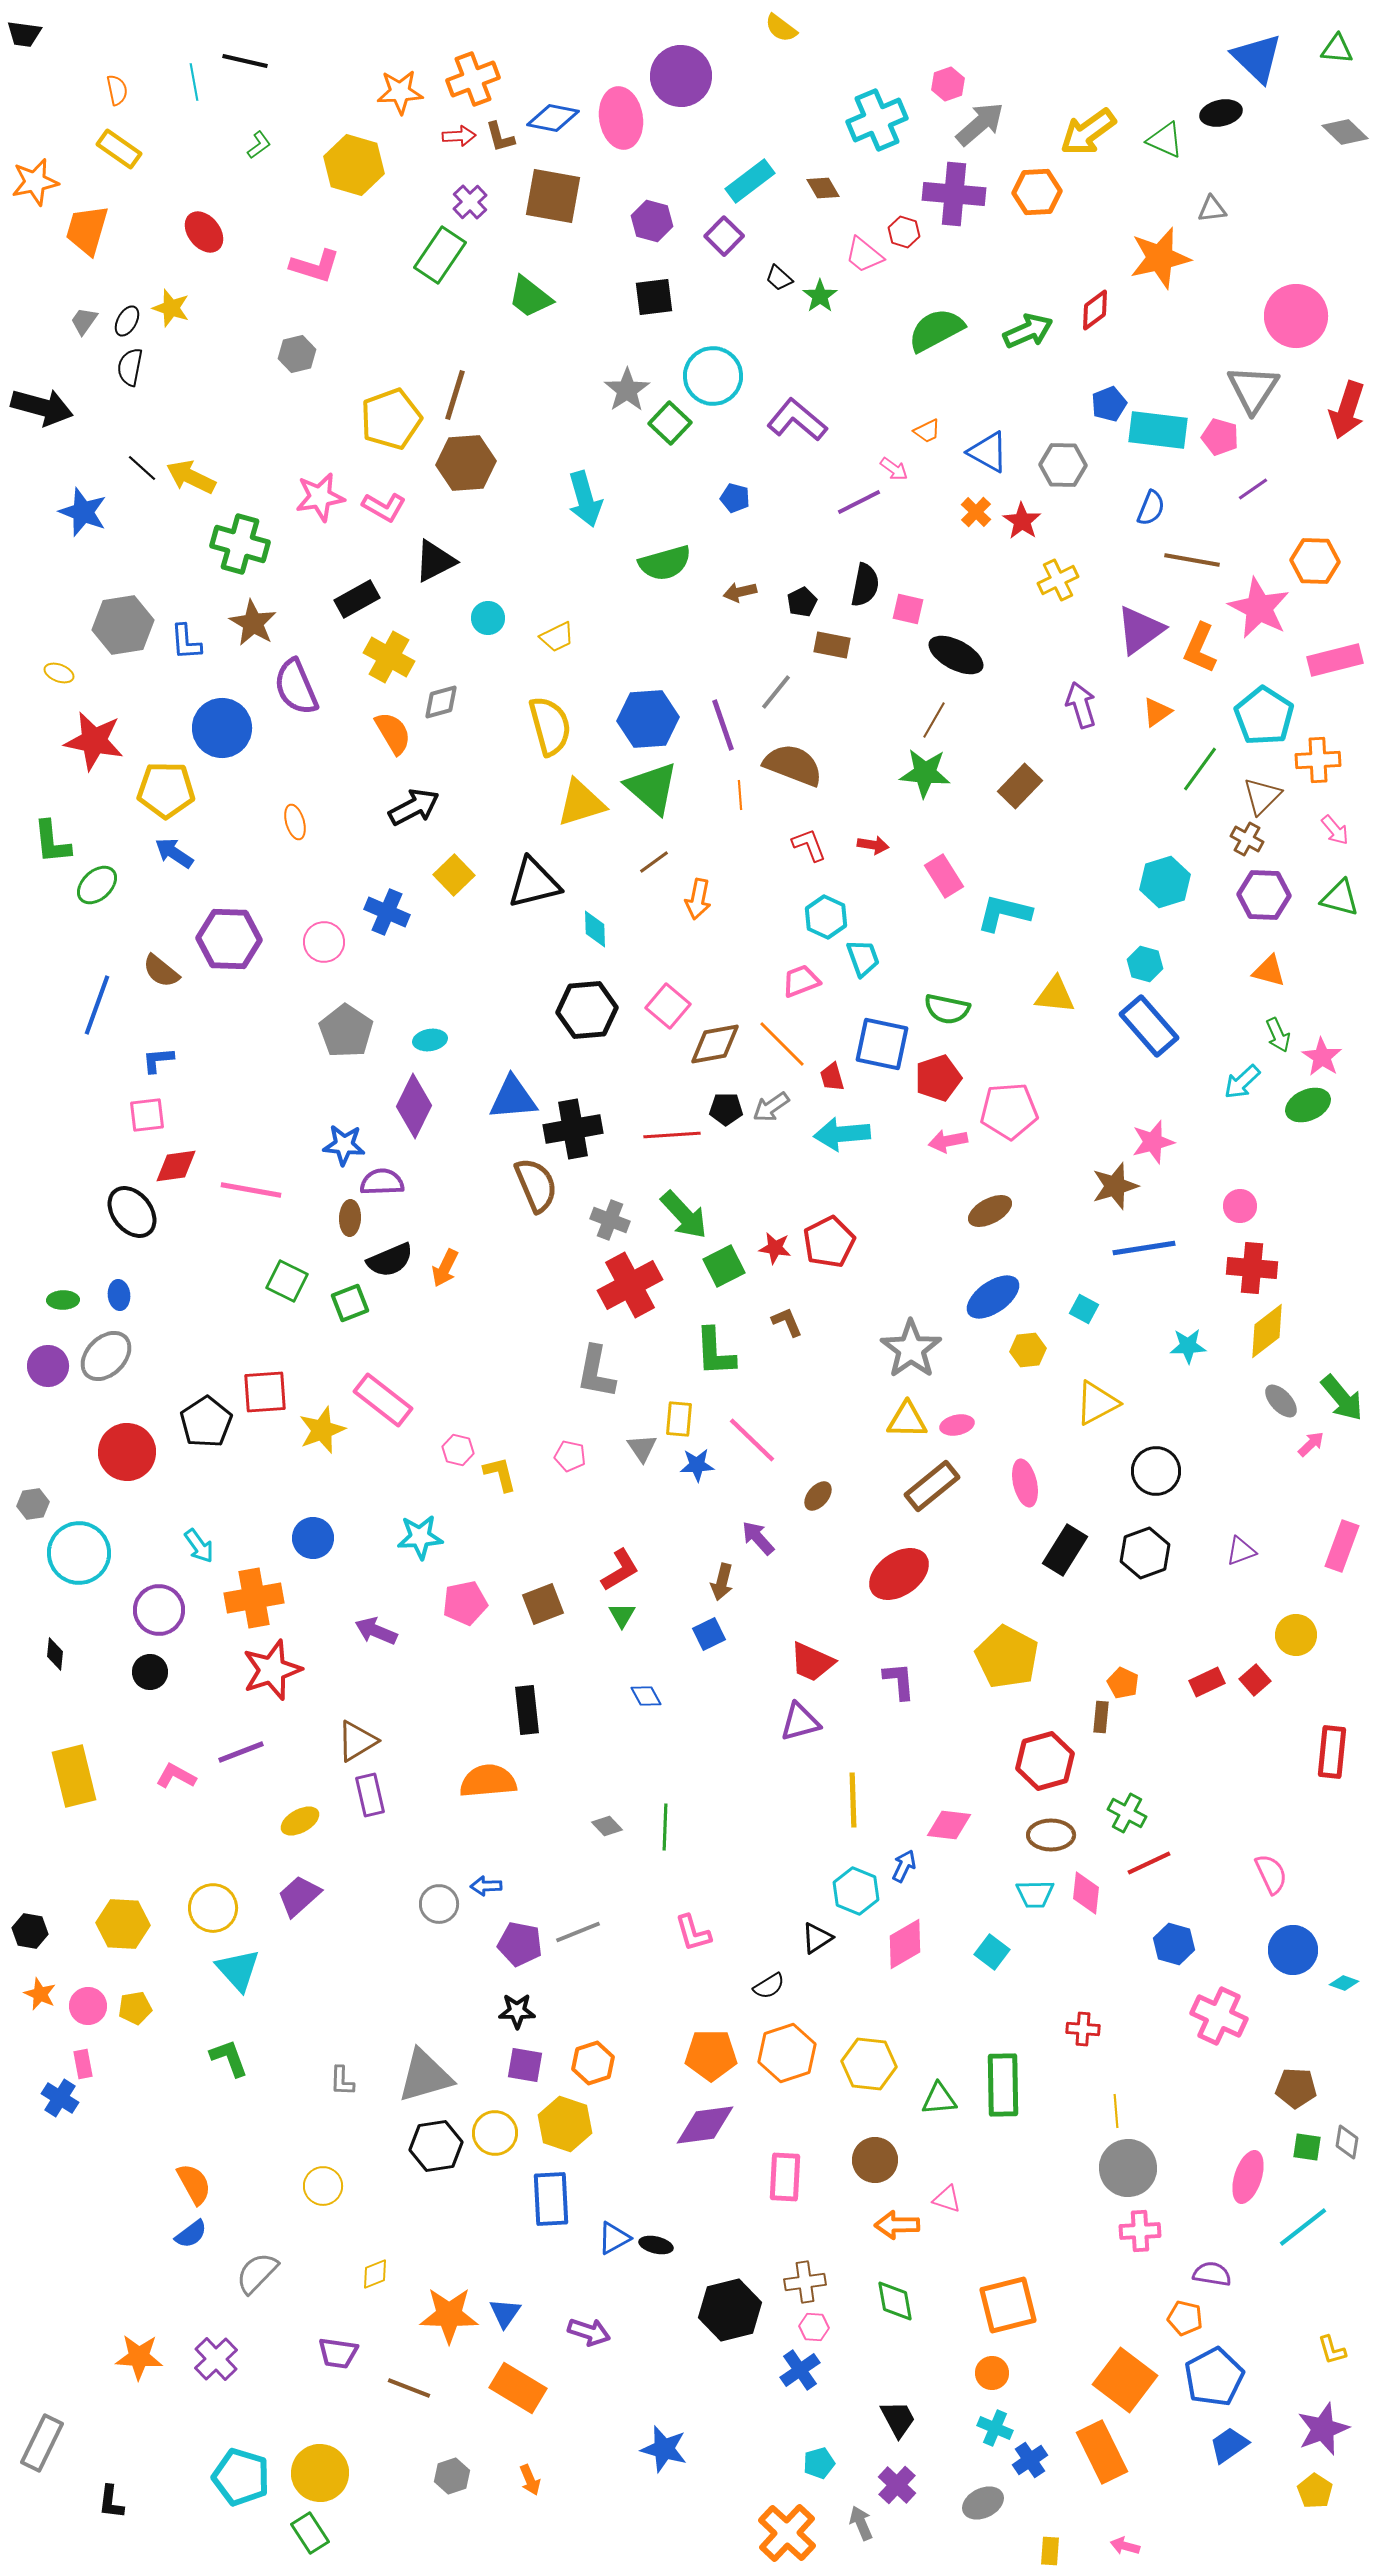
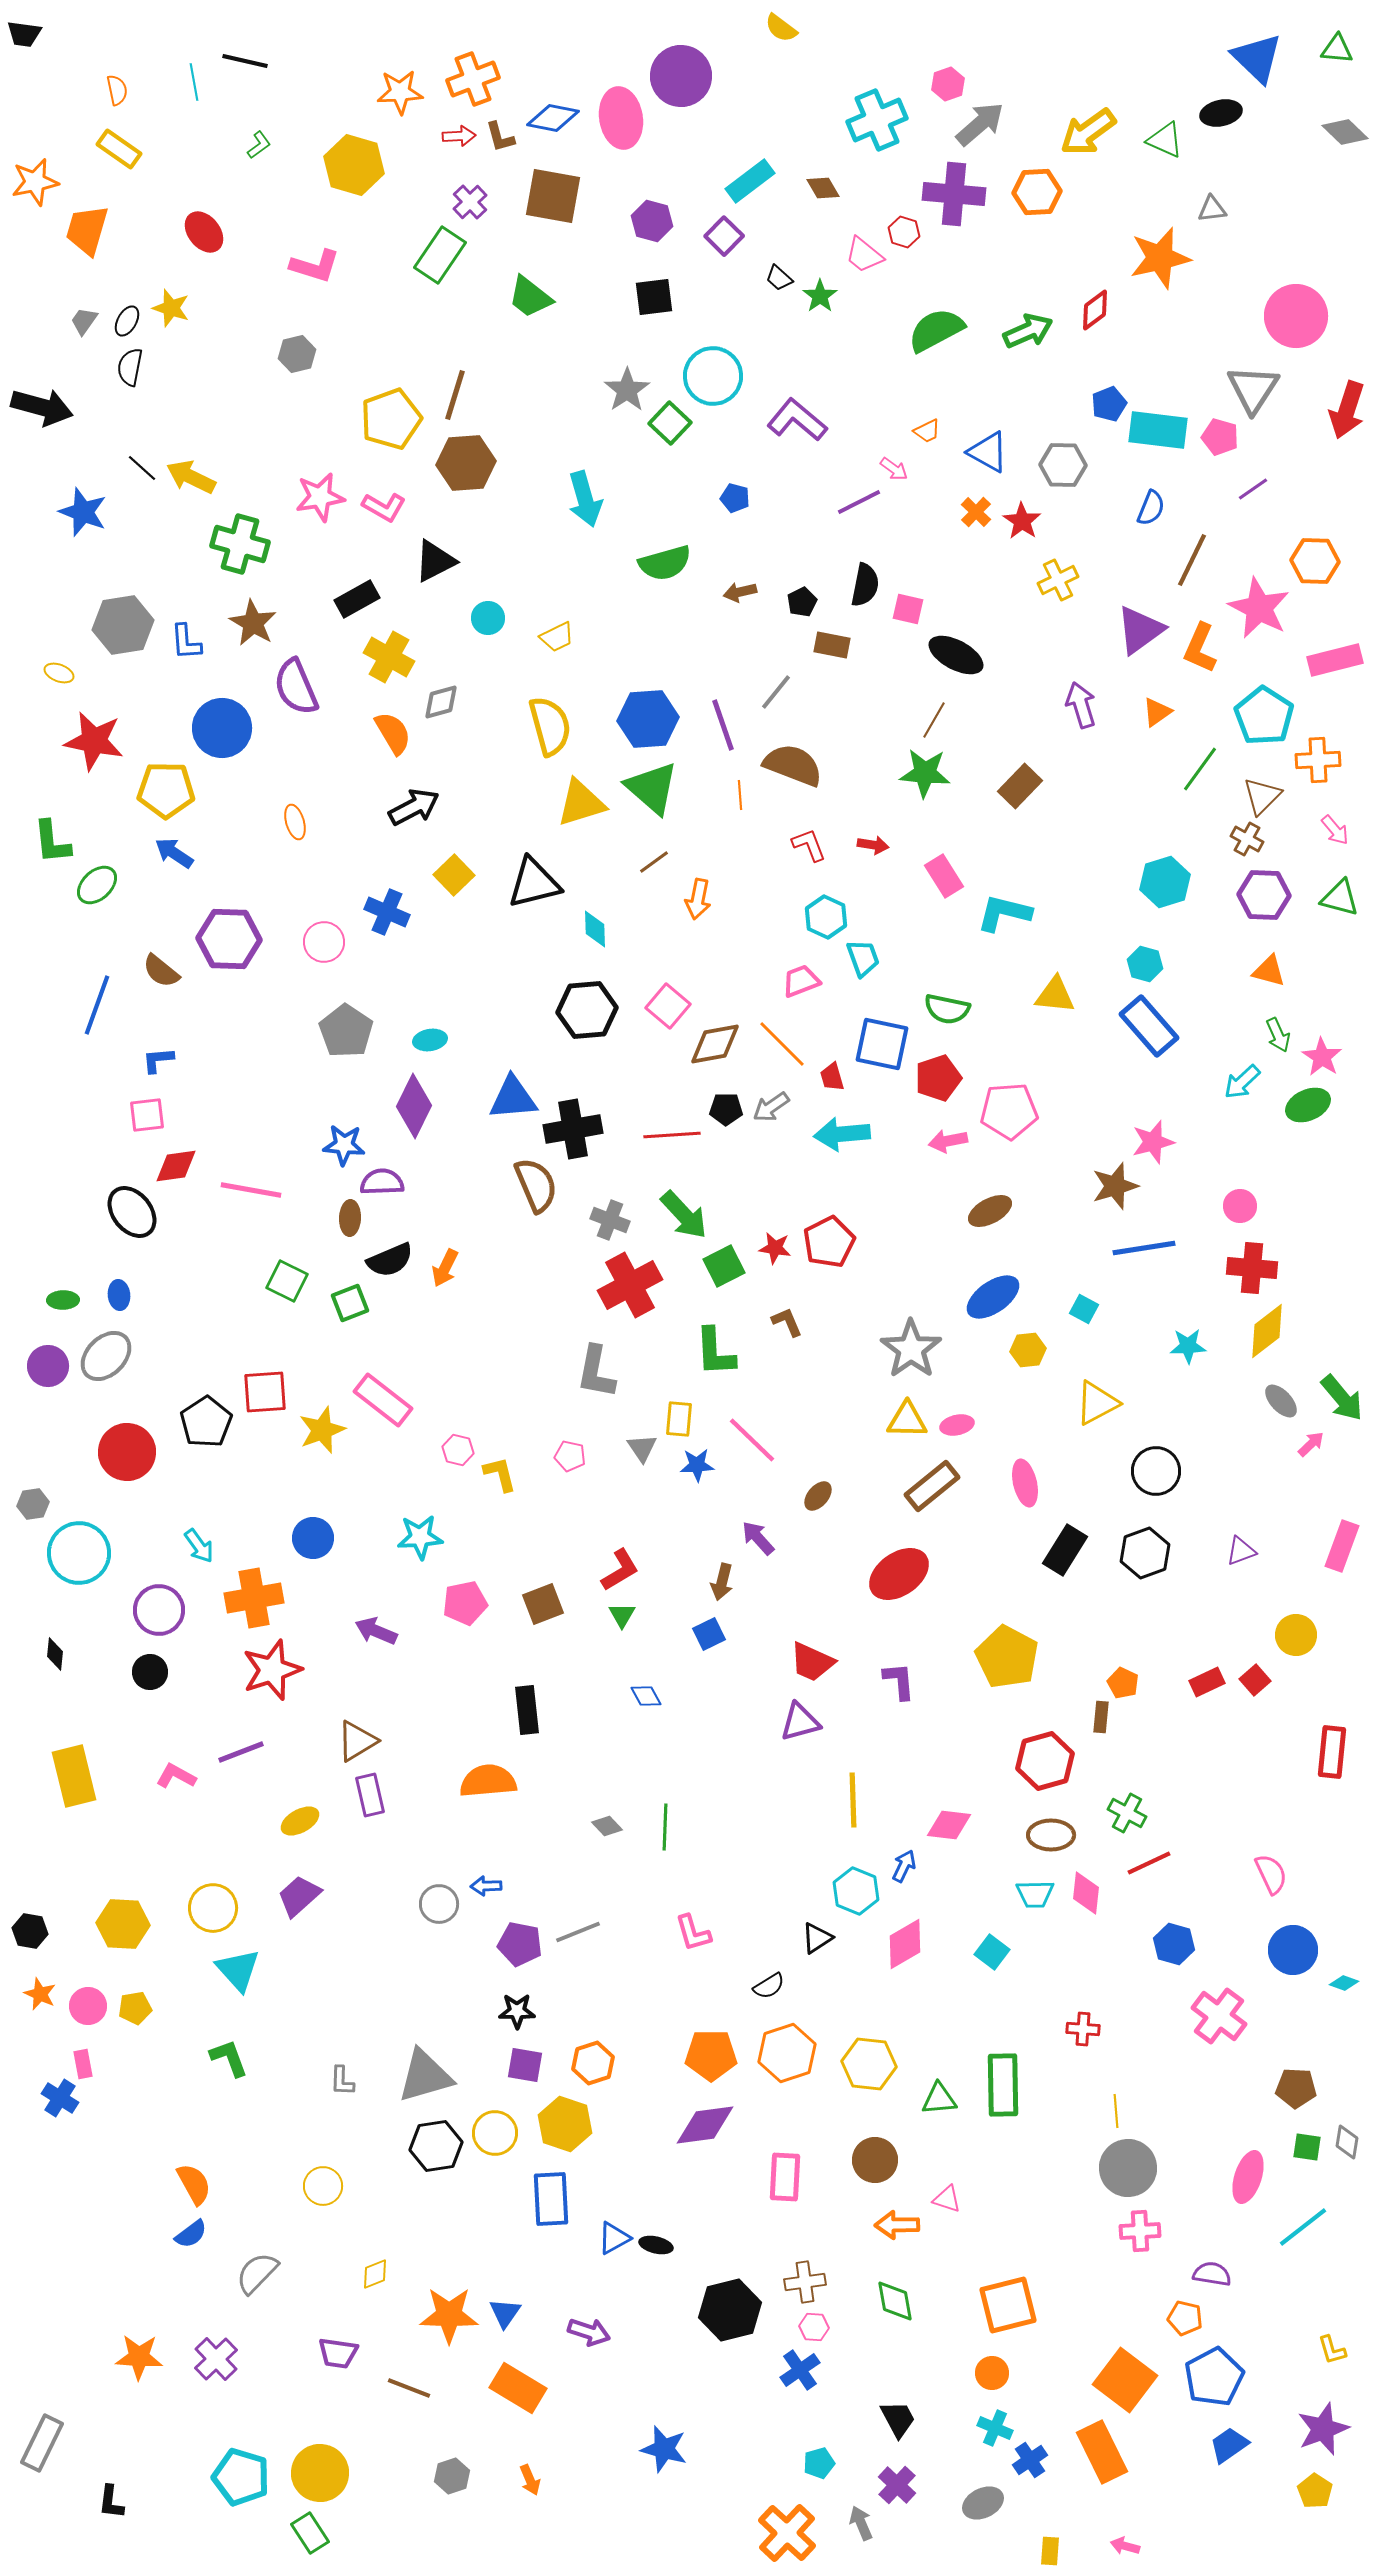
brown line at (1192, 560): rotated 74 degrees counterclockwise
pink cross at (1219, 2016): rotated 12 degrees clockwise
